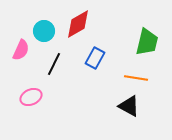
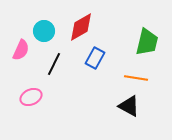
red diamond: moved 3 px right, 3 px down
